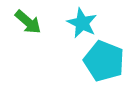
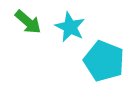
cyan star: moved 12 px left, 4 px down
